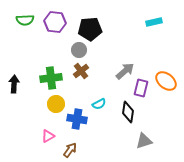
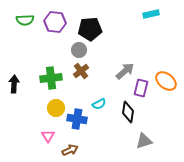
cyan rectangle: moved 3 px left, 8 px up
yellow circle: moved 4 px down
pink triangle: rotated 32 degrees counterclockwise
brown arrow: rotated 28 degrees clockwise
